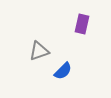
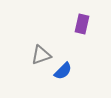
gray triangle: moved 2 px right, 4 px down
